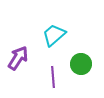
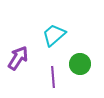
green circle: moved 1 px left
